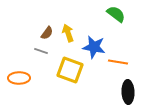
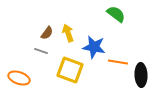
orange ellipse: rotated 20 degrees clockwise
black ellipse: moved 13 px right, 17 px up
